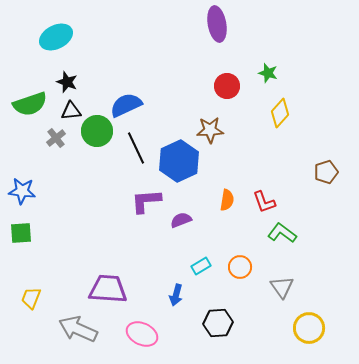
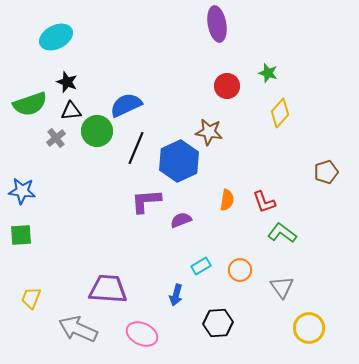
brown star: moved 1 px left, 2 px down; rotated 12 degrees clockwise
black line: rotated 48 degrees clockwise
green square: moved 2 px down
orange circle: moved 3 px down
